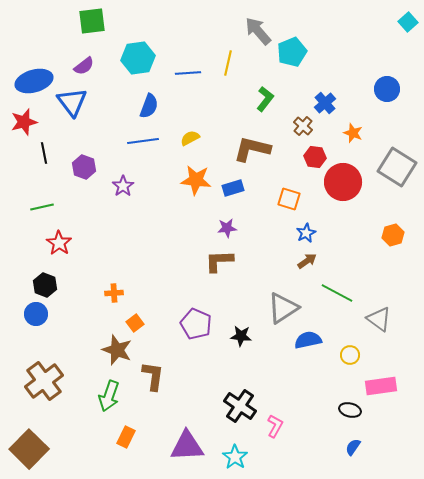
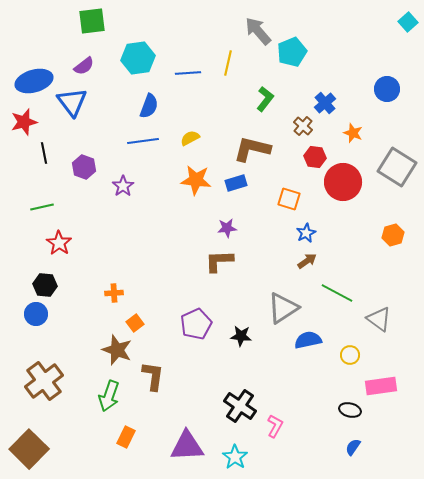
blue rectangle at (233, 188): moved 3 px right, 5 px up
black hexagon at (45, 285): rotated 15 degrees counterclockwise
purple pentagon at (196, 324): rotated 24 degrees clockwise
